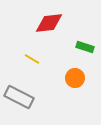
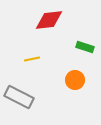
red diamond: moved 3 px up
yellow line: rotated 42 degrees counterclockwise
orange circle: moved 2 px down
